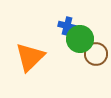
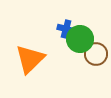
blue cross: moved 1 px left, 3 px down
orange triangle: moved 2 px down
